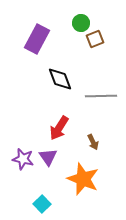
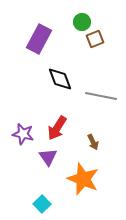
green circle: moved 1 px right, 1 px up
purple rectangle: moved 2 px right
gray line: rotated 12 degrees clockwise
red arrow: moved 2 px left
purple star: moved 25 px up
